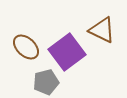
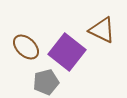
purple square: rotated 15 degrees counterclockwise
